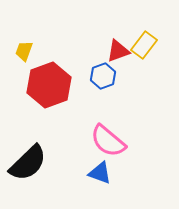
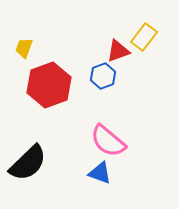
yellow rectangle: moved 8 px up
yellow trapezoid: moved 3 px up
